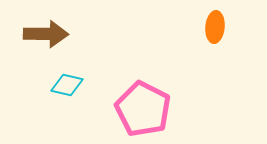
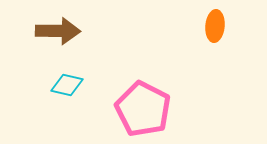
orange ellipse: moved 1 px up
brown arrow: moved 12 px right, 3 px up
